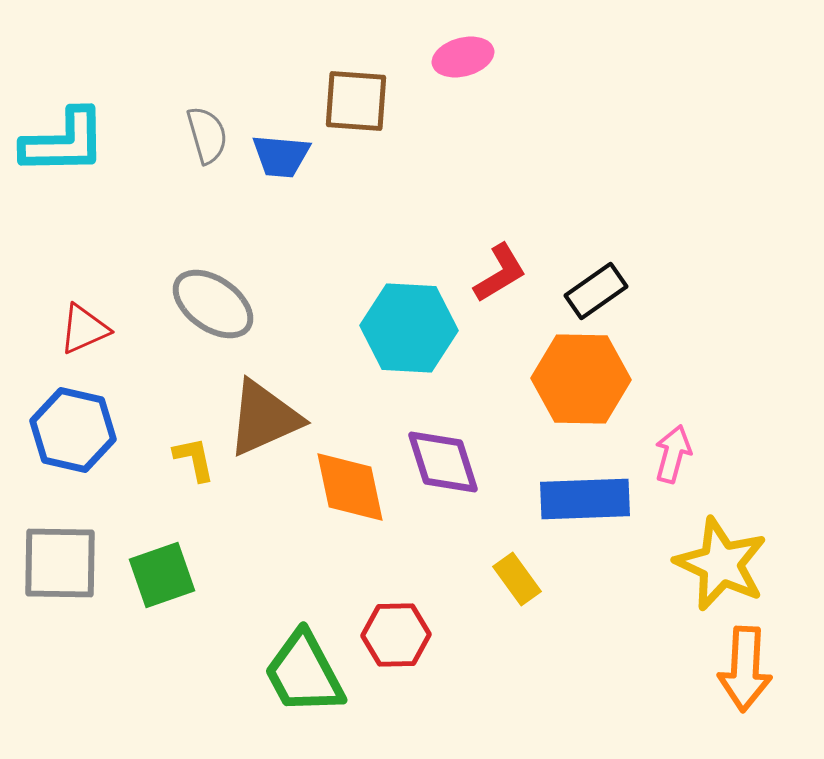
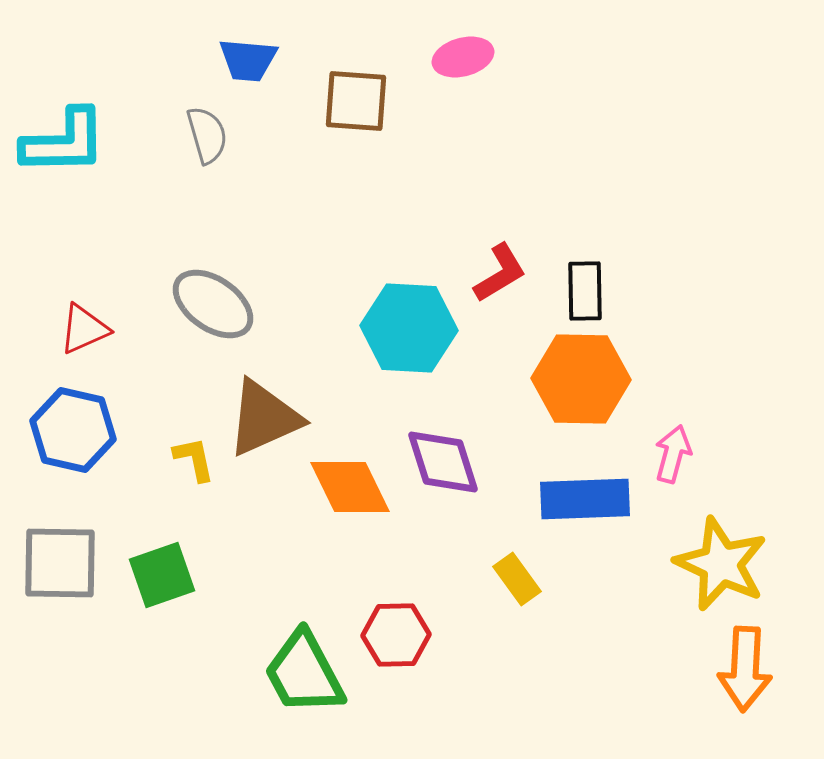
blue trapezoid: moved 33 px left, 96 px up
black rectangle: moved 11 px left; rotated 56 degrees counterclockwise
orange diamond: rotated 14 degrees counterclockwise
